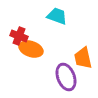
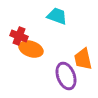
orange trapezoid: moved 1 px down
purple ellipse: moved 1 px up
